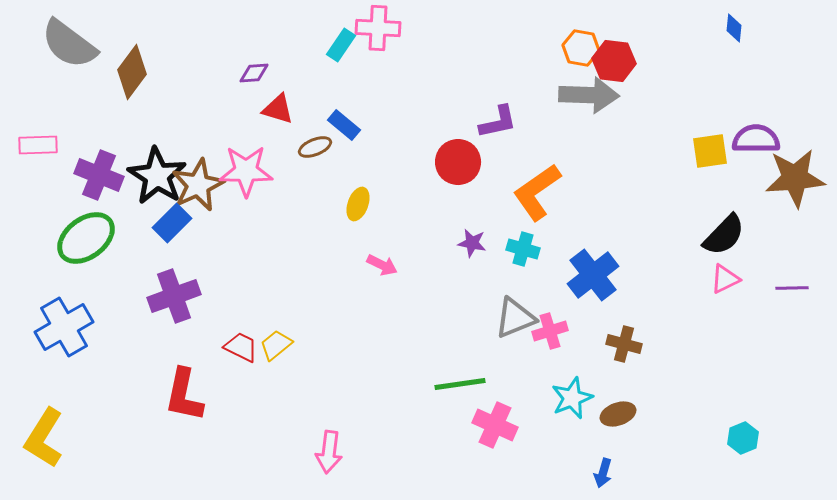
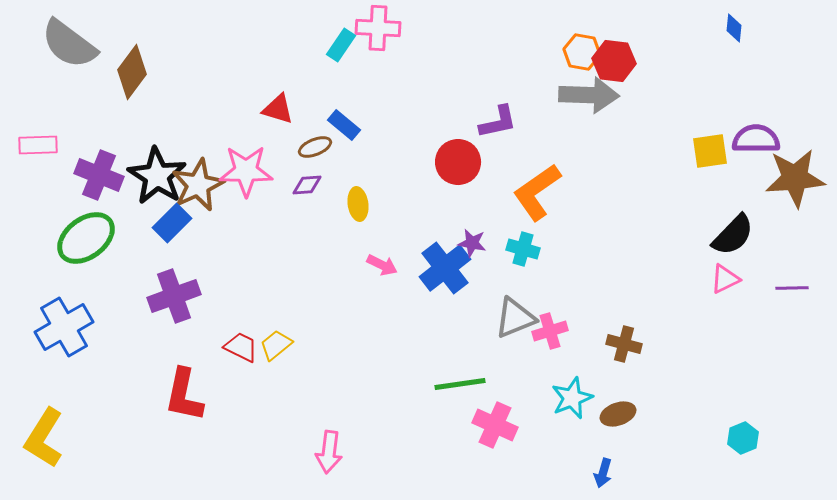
orange hexagon at (581, 48): moved 1 px right, 4 px down
purple diamond at (254, 73): moved 53 px right, 112 px down
yellow ellipse at (358, 204): rotated 28 degrees counterclockwise
black semicircle at (724, 235): moved 9 px right
blue cross at (593, 275): moved 148 px left, 7 px up
